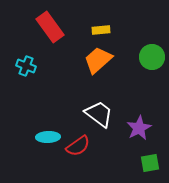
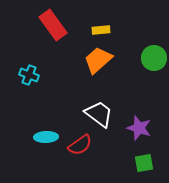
red rectangle: moved 3 px right, 2 px up
green circle: moved 2 px right, 1 px down
cyan cross: moved 3 px right, 9 px down
purple star: rotated 25 degrees counterclockwise
cyan ellipse: moved 2 px left
red semicircle: moved 2 px right, 1 px up
green square: moved 6 px left
